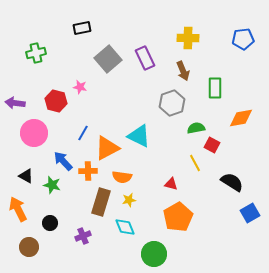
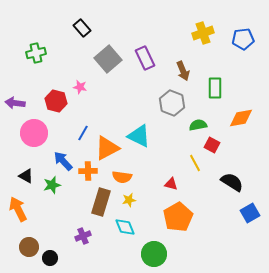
black rectangle: rotated 60 degrees clockwise
yellow cross: moved 15 px right, 5 px up; rotated 20 degrees counterclockwise
gray hexagon: rotated 20 degrees counterclockwise
green semicircle: moved 2 px right, 3 px up
green star: rotated 30 degrees counterclockwise
black circle: moved 35 px down
